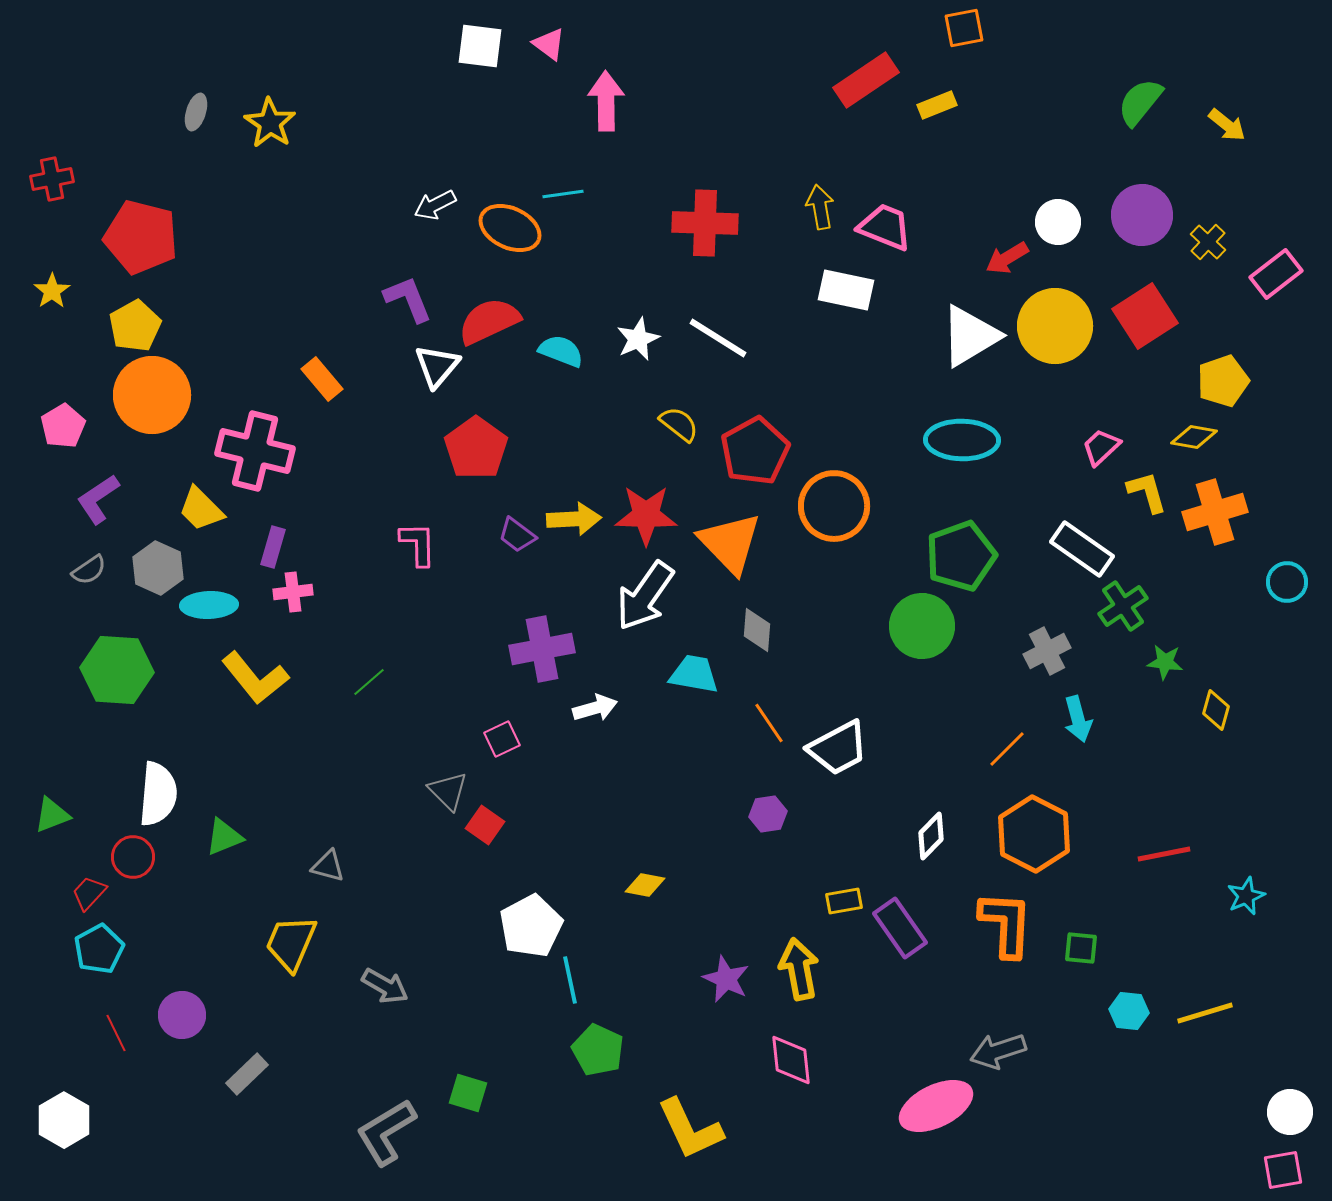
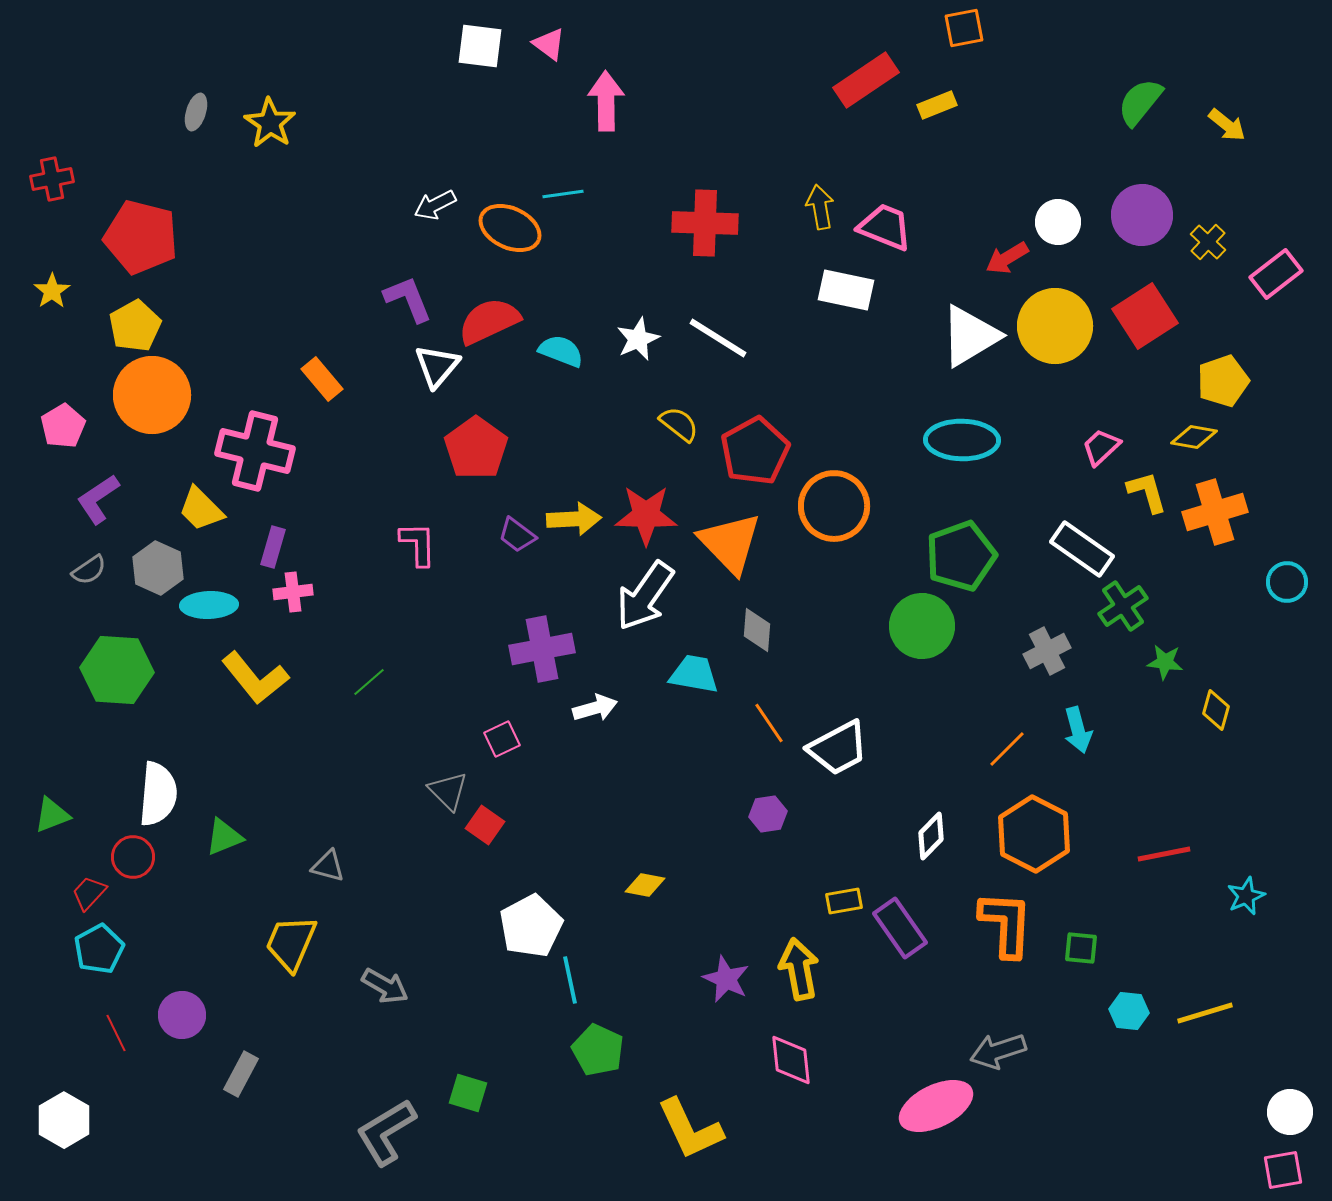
cyan arrow at (1078, 719): moved 11 px down
gray rectangle at (247, 1074): moved 6 px left; rotated 18 degrees counterclockwise
